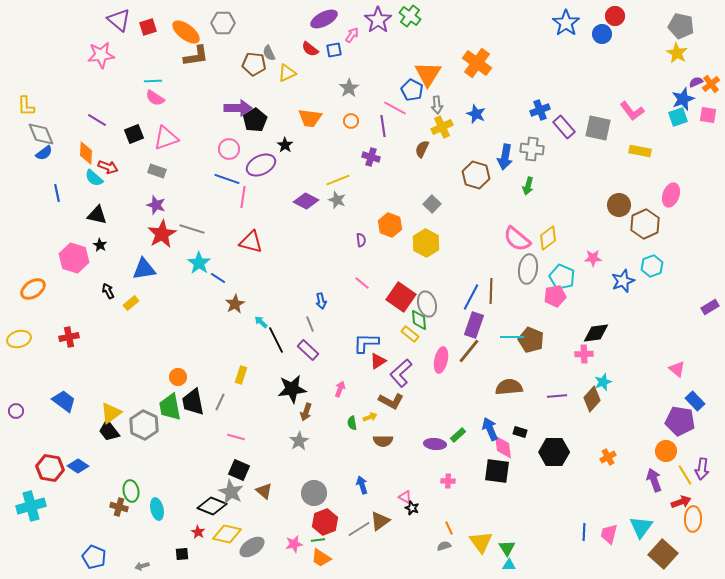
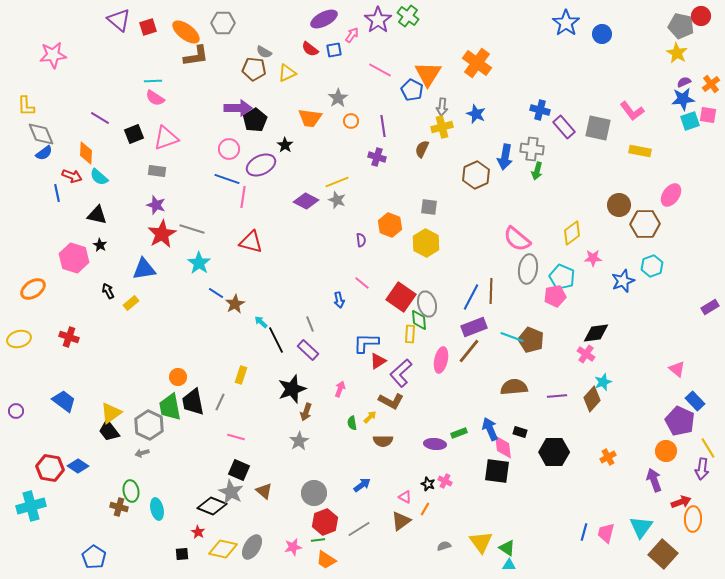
green cross at (410, 16): moved 2 px left
red circle at (615, 16): moved 86 px right
gray semicircle at (269, 53): moved 5 px left, 1 px up; rotated 35 degrees counterclockwise
pink star at (101, 55): moved 48 px left
brown pentagon at (254, 64): moved 5 px down
purple semicircle at (696, 82): moved 12 px left
gray star at (349, 88): moved 11 px left, 10 px down
blue star at (683, 99): rotated 15 degrees clockwise
gray arrow at (437, 105): moved 5 px right, 2 px down; rotated 12 degrees clockwise
pink line at (395, 108): moved 15 px left, 38 px up
blue cross at (540, 110): rotated 36 degrees clockwise
cyan square at (678, 117): moved 12 px right, 4 px down
purple line at (97, 120): moved 3 px right, 2 px up
yellow cross at (442, 127): rotated 10 degrees clockwise
purple cross at (371, 157): moved 6 px right
red arrow at (108, 167): moved 36 px left, 9 px down
gray rectangle at (157, 171): rotated 12 degrees counterclockwise
brown hexagon at (476, 175): rotated 20 degrees clockwise
cyan semicircle at (94, 178): moved 5 px right, 1 px up
yellow line at (338, 180): moved 1 px left, 2 px down
green arrow at (528, 186): moved 9 px right, 15 px up
pink ellipse at (671, 195): rotated 15 degrees clockwise
gray square at (432, 204): moved 3 px left, 3 px down; rotated 36 degrees counterclockwise
brown hexagon at (645, 224): rotated 24 degrees clockwise
yellow diamond at (548, 238): moved 24 px right, 5 px up
blue line at (218, 278): moved 2 px left, 15 px down
blue arrow at (321, 301): moved 18 px right, 1 px up
purple rectangle at (474, 325): moved 2 px down; rotated 50 degrees clockwise
yellow rectangle at (410, 334): rotated 54 degrees clockwise
red cross at (69, 337): rotated 30 degrees clockwise
cyan line at (512, 337): rotated 20 degrees clockwise
pink cross at (584, 354): moved 2 px right; rotated 36 degrees clockwise
brown semicircle at (509, 387): moved 5 px right
black star at (292, 389): rotated 12 degrees counterclockwise
yellow arrow at (370, 417): rotated 24 degrees counterclockwise
purple pentagon at (680, 421): rotated 16 degrees clockwise
gray hexagon at (144, 425): moved 5 px right
green rectangle at (458, 435): moved 1 px right, 2 px up; rotated 21 degrees clockwise
yellow line at (685, 475): moved 23 px right, 27 px up
pink cross at (448, 481): moved 3 px left; rotated 24 degrees clockwise
blue arrow at (362, 485): rotated 72 degrees clockwise
black star at (412, 508): moved 16 px right, 24 px up
brown triangle at (380, 521): moved 21 px right
orange line at (449, 528): moved 24 px left, 19 px up; rotated 56 degrees clockwise
blue line at (584, 532): rotated 12 degrees clockwise
yellow diamond at (227, 534): moved 4 px left, 15 px down
pink trapezoid at (609, 534): moved 3 px left, 1 px up
pink star at (294, 544): moved 1 px left, 3 px down
gray ellipse at (252, 547): rotated 25 degrees counterclockwise
green triangle at (507, 548): rotated 24 degrees counterclockwise
blue pentagon at (94, 557): rotated 10 degrees clockwise
orange trapezoid at (321, 558): moved 5 px right, 2 px down
gray arrow at (142, 566): moved 113 px up
